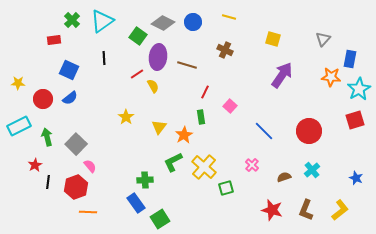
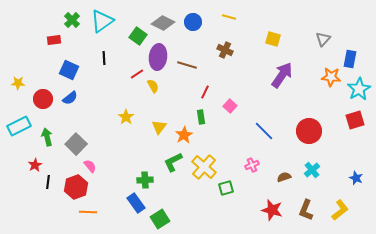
pink cross at (252, 165): rotated 24 degrees clockwise
